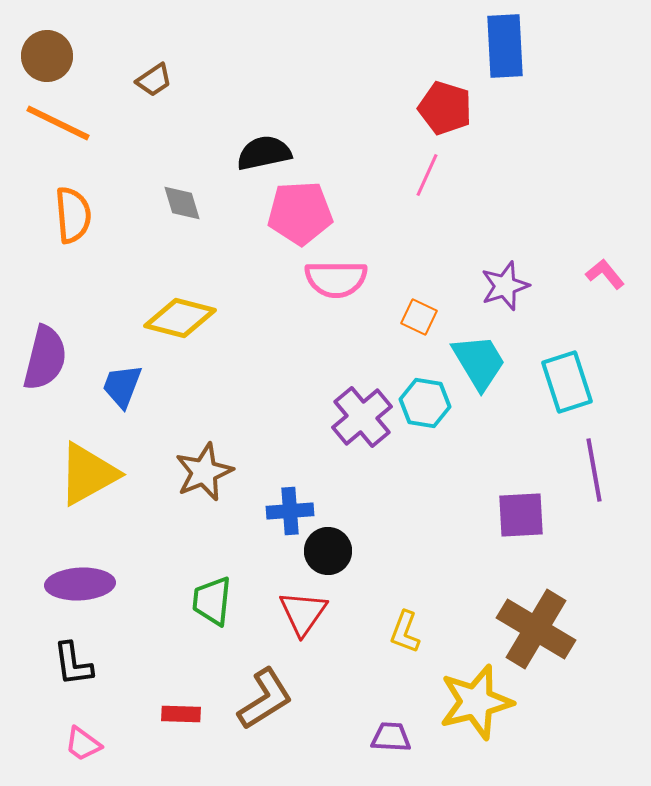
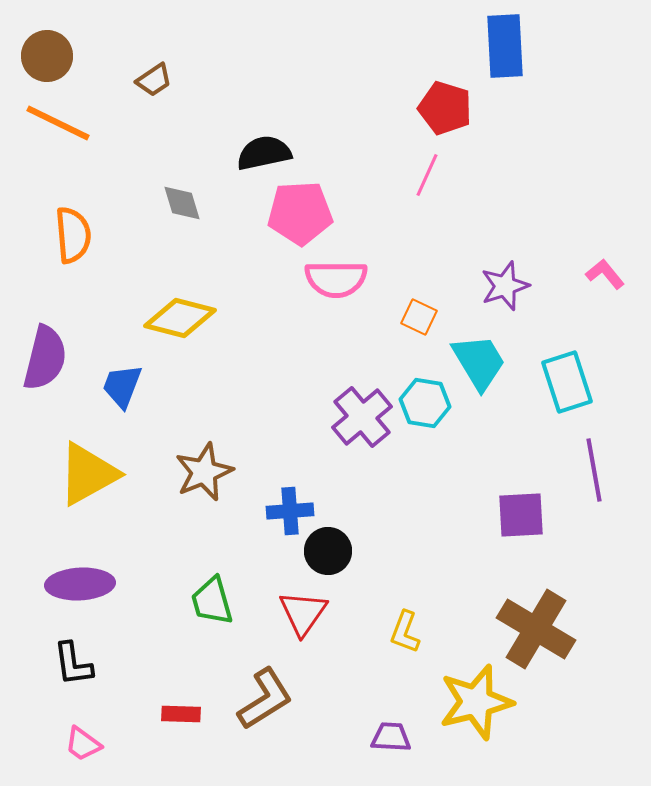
orange semicircle: moved 20 px down
green trapezoid: rotated 22 degrees counterclockwise
